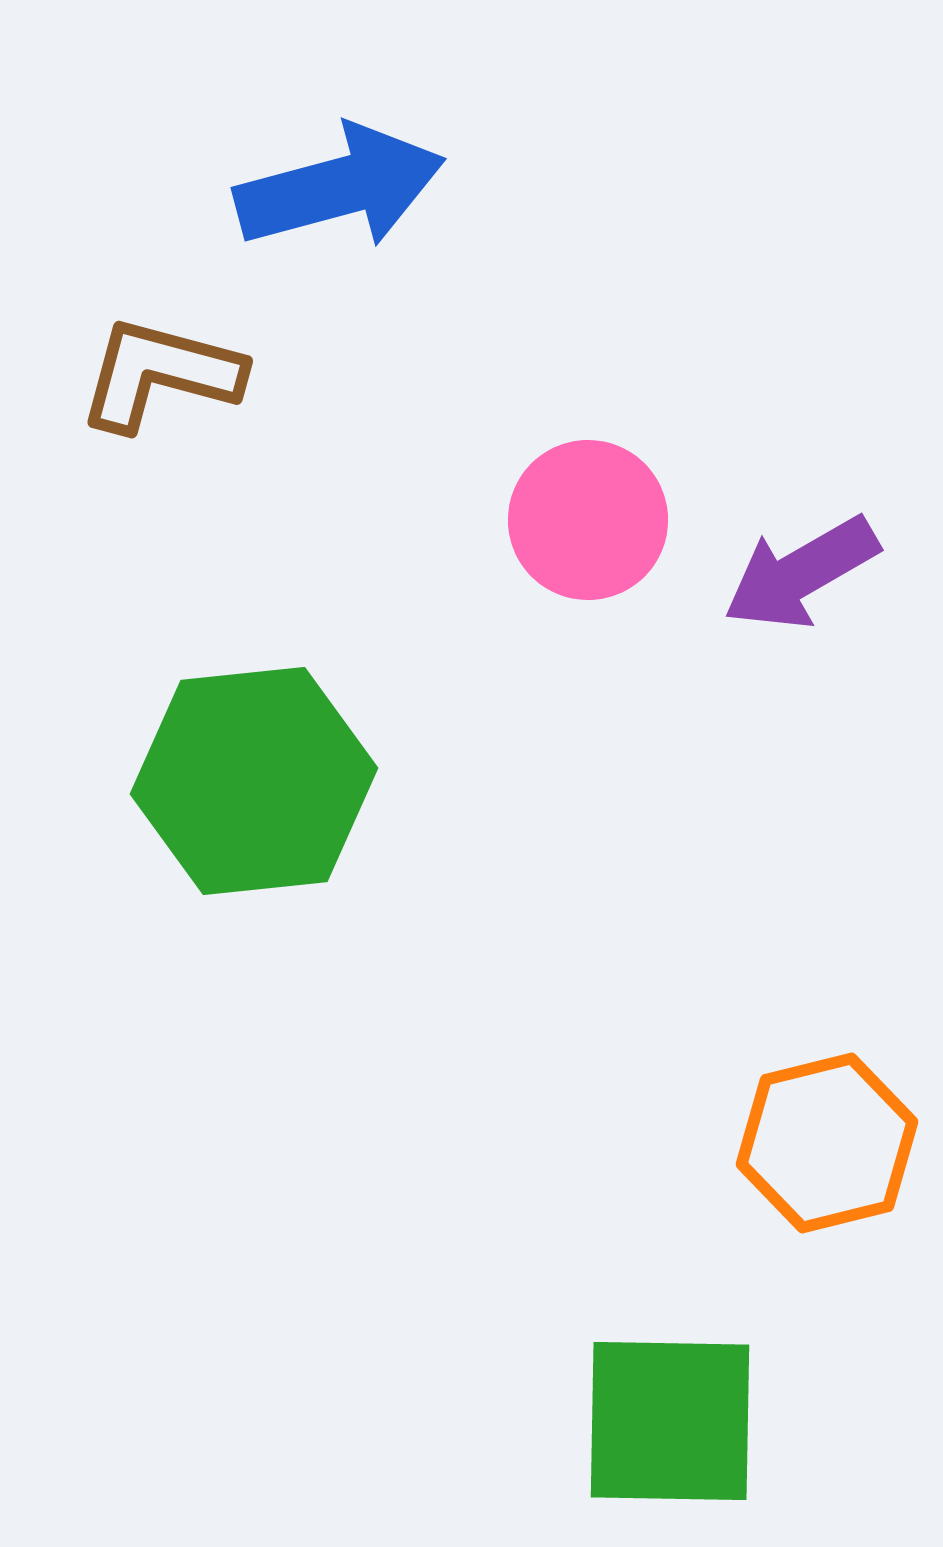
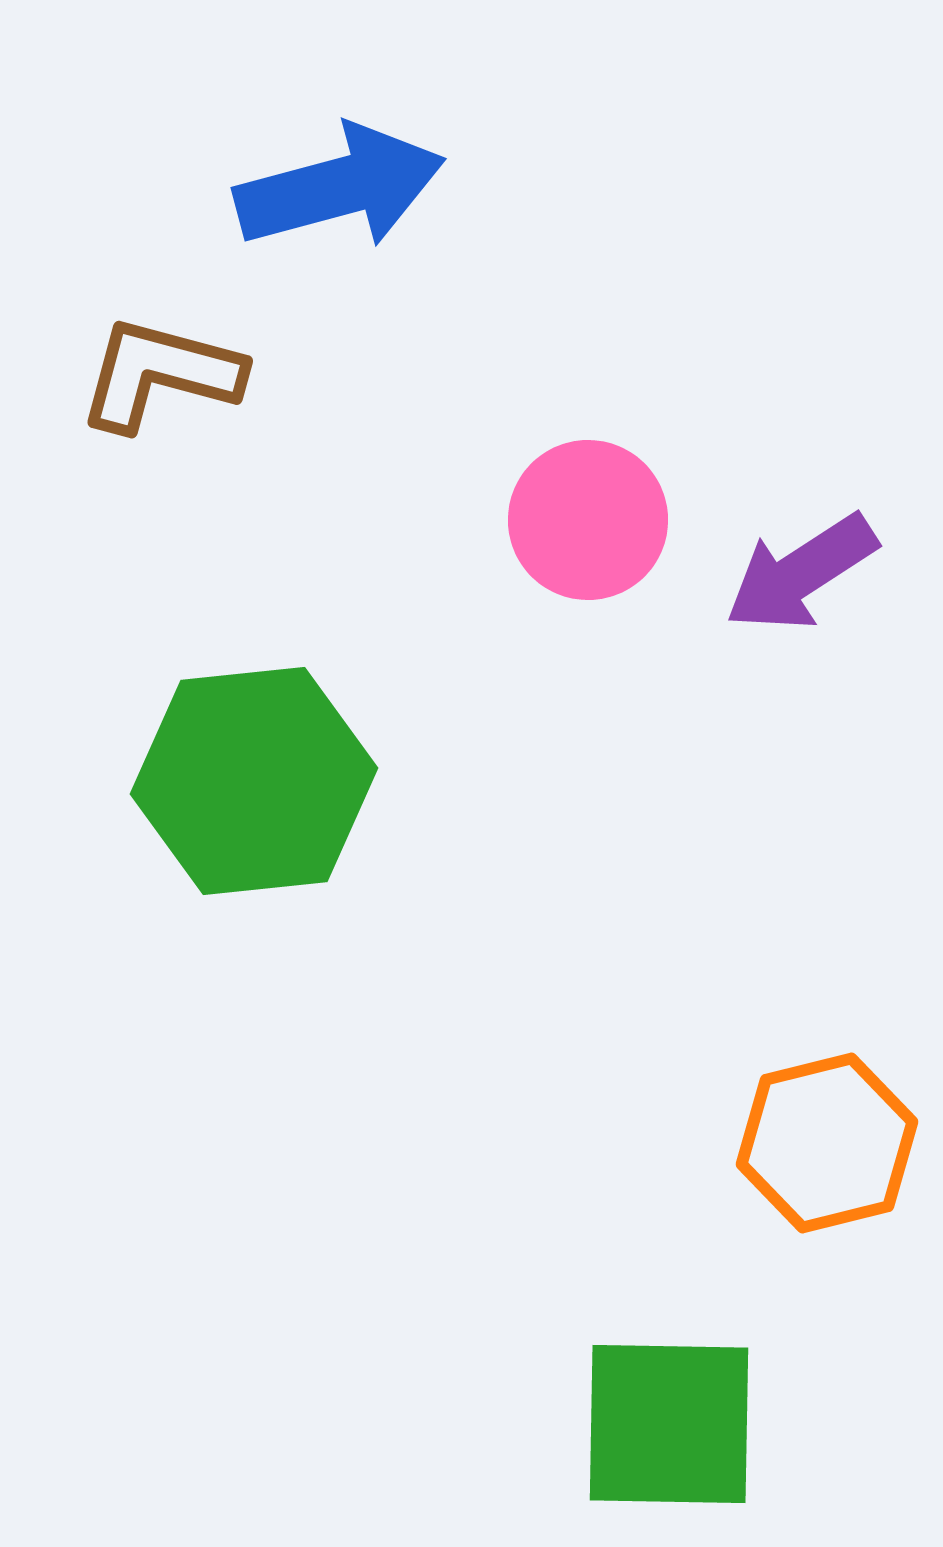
purple arrow: rotated 3 degrees counterclockwise
green square: moved 1 px left, 3 px down
